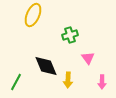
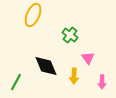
green cross: rotated 35 degrees counterclockwise
yellow arrow: moved 6 px right, 4 px up
